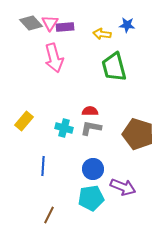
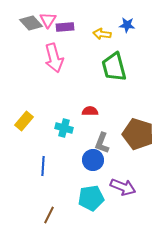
pink triangle: moved 2 px left, 3 px up
gray L-shape: moved 11 px right, 15 px down; rotated 80 degrees counterclockwise
blue circle: moved 9 px up
